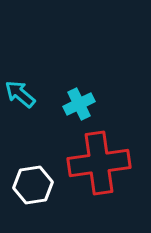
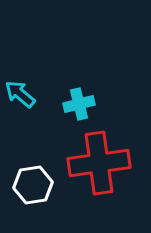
cyan cross: rotated 12 degrees clockwise
